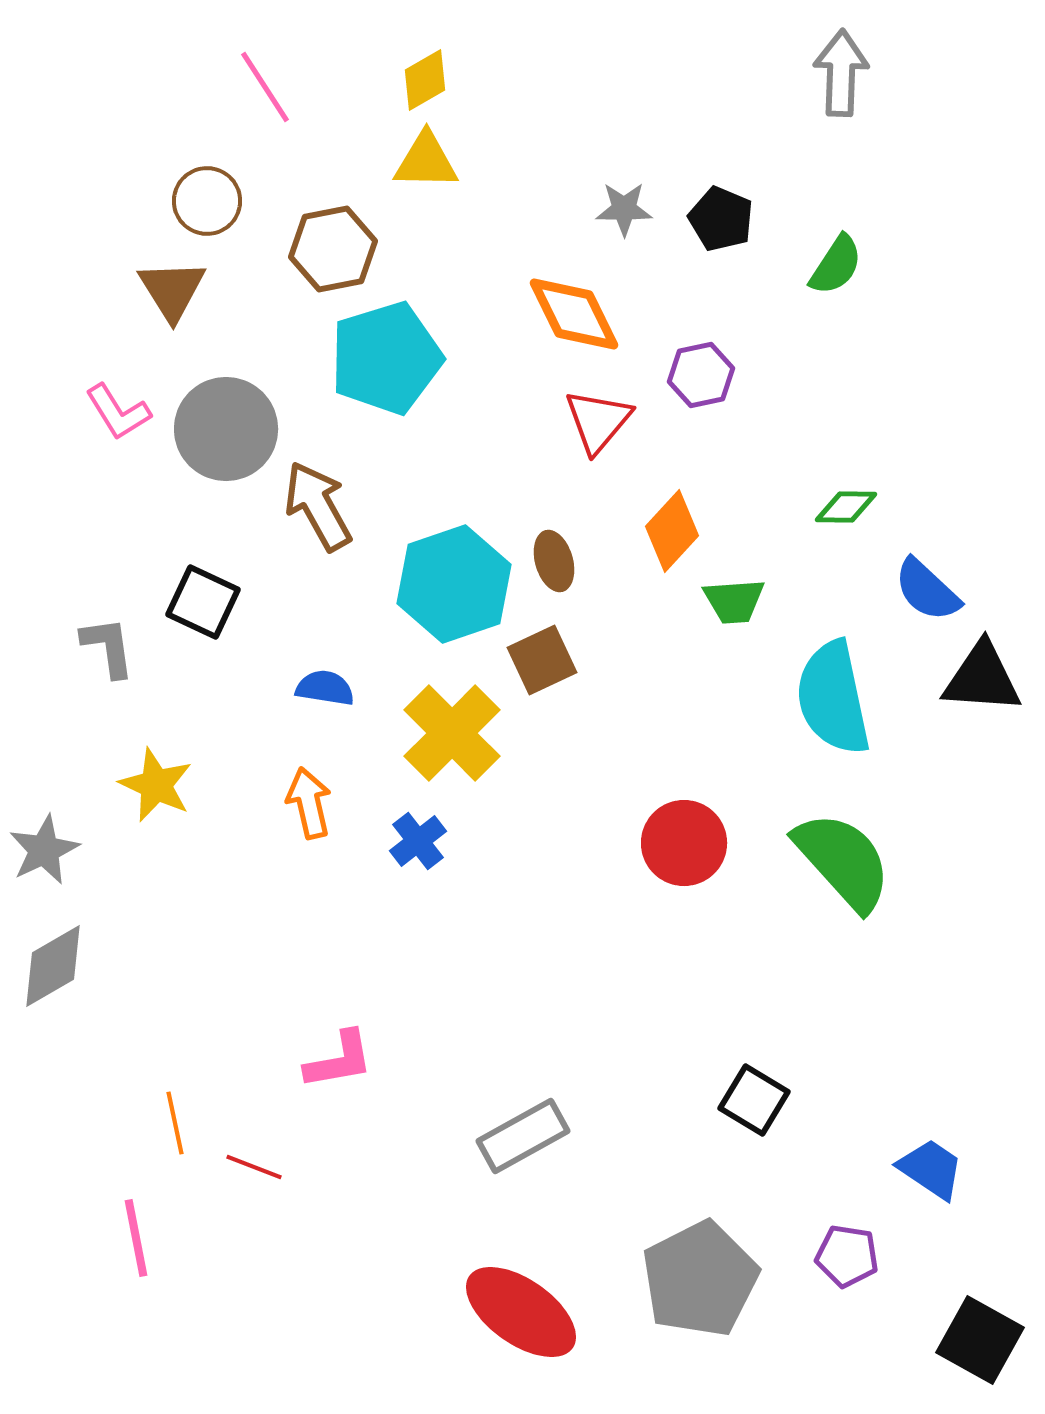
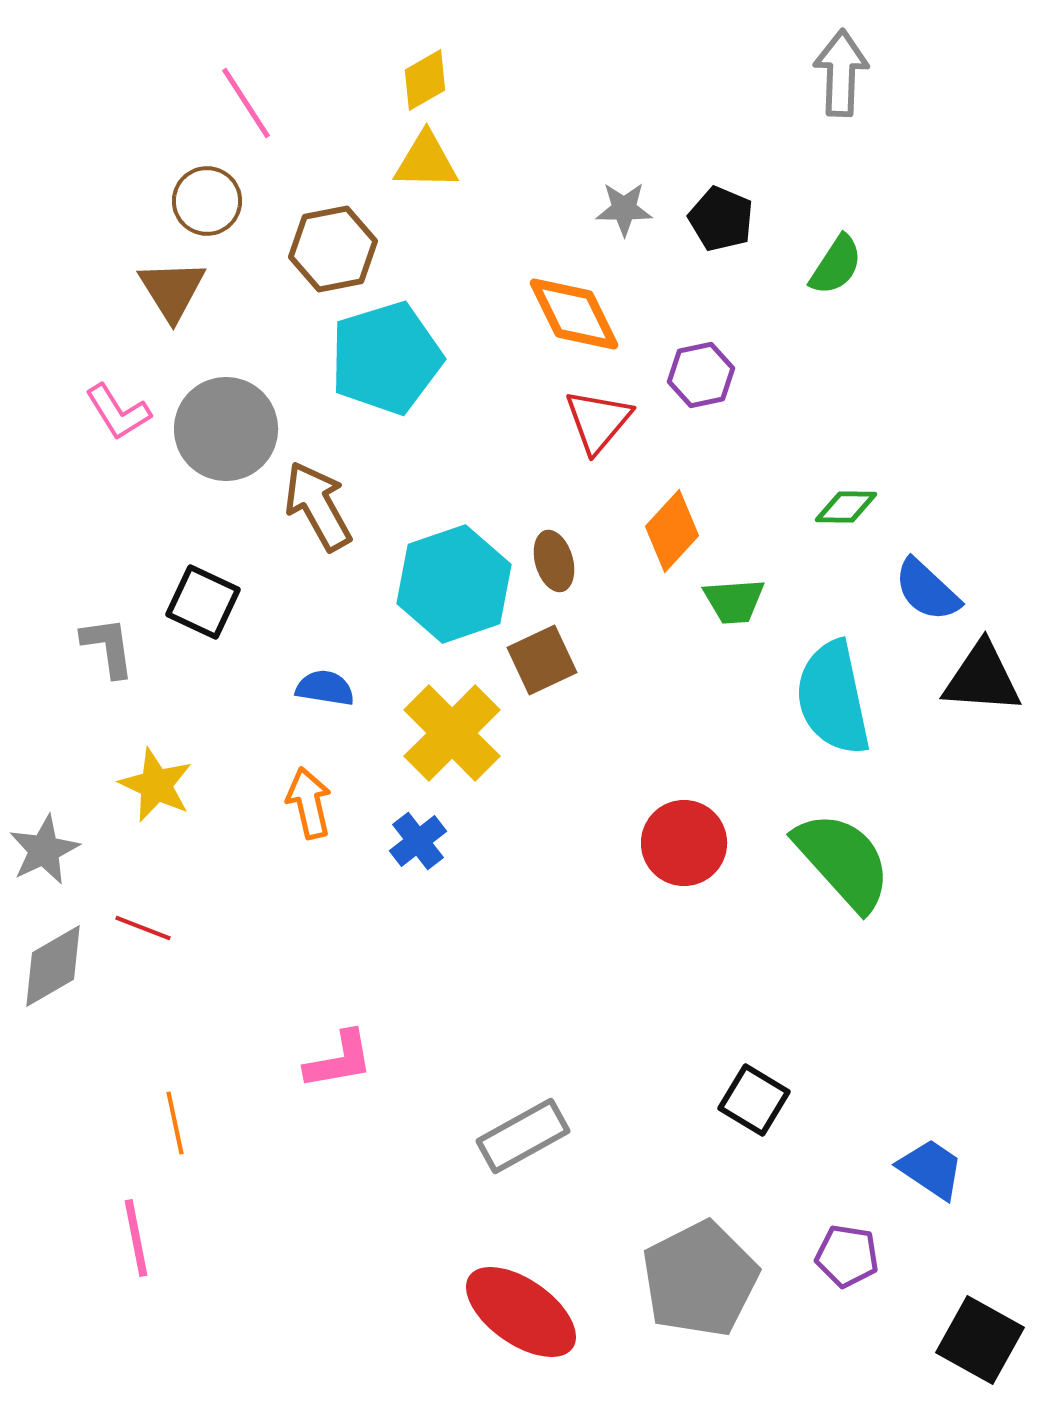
pink line at (265, 87): moved 19 px left, 16 px down
red line at (254, 1167): moved 111 px left, 239 px up
